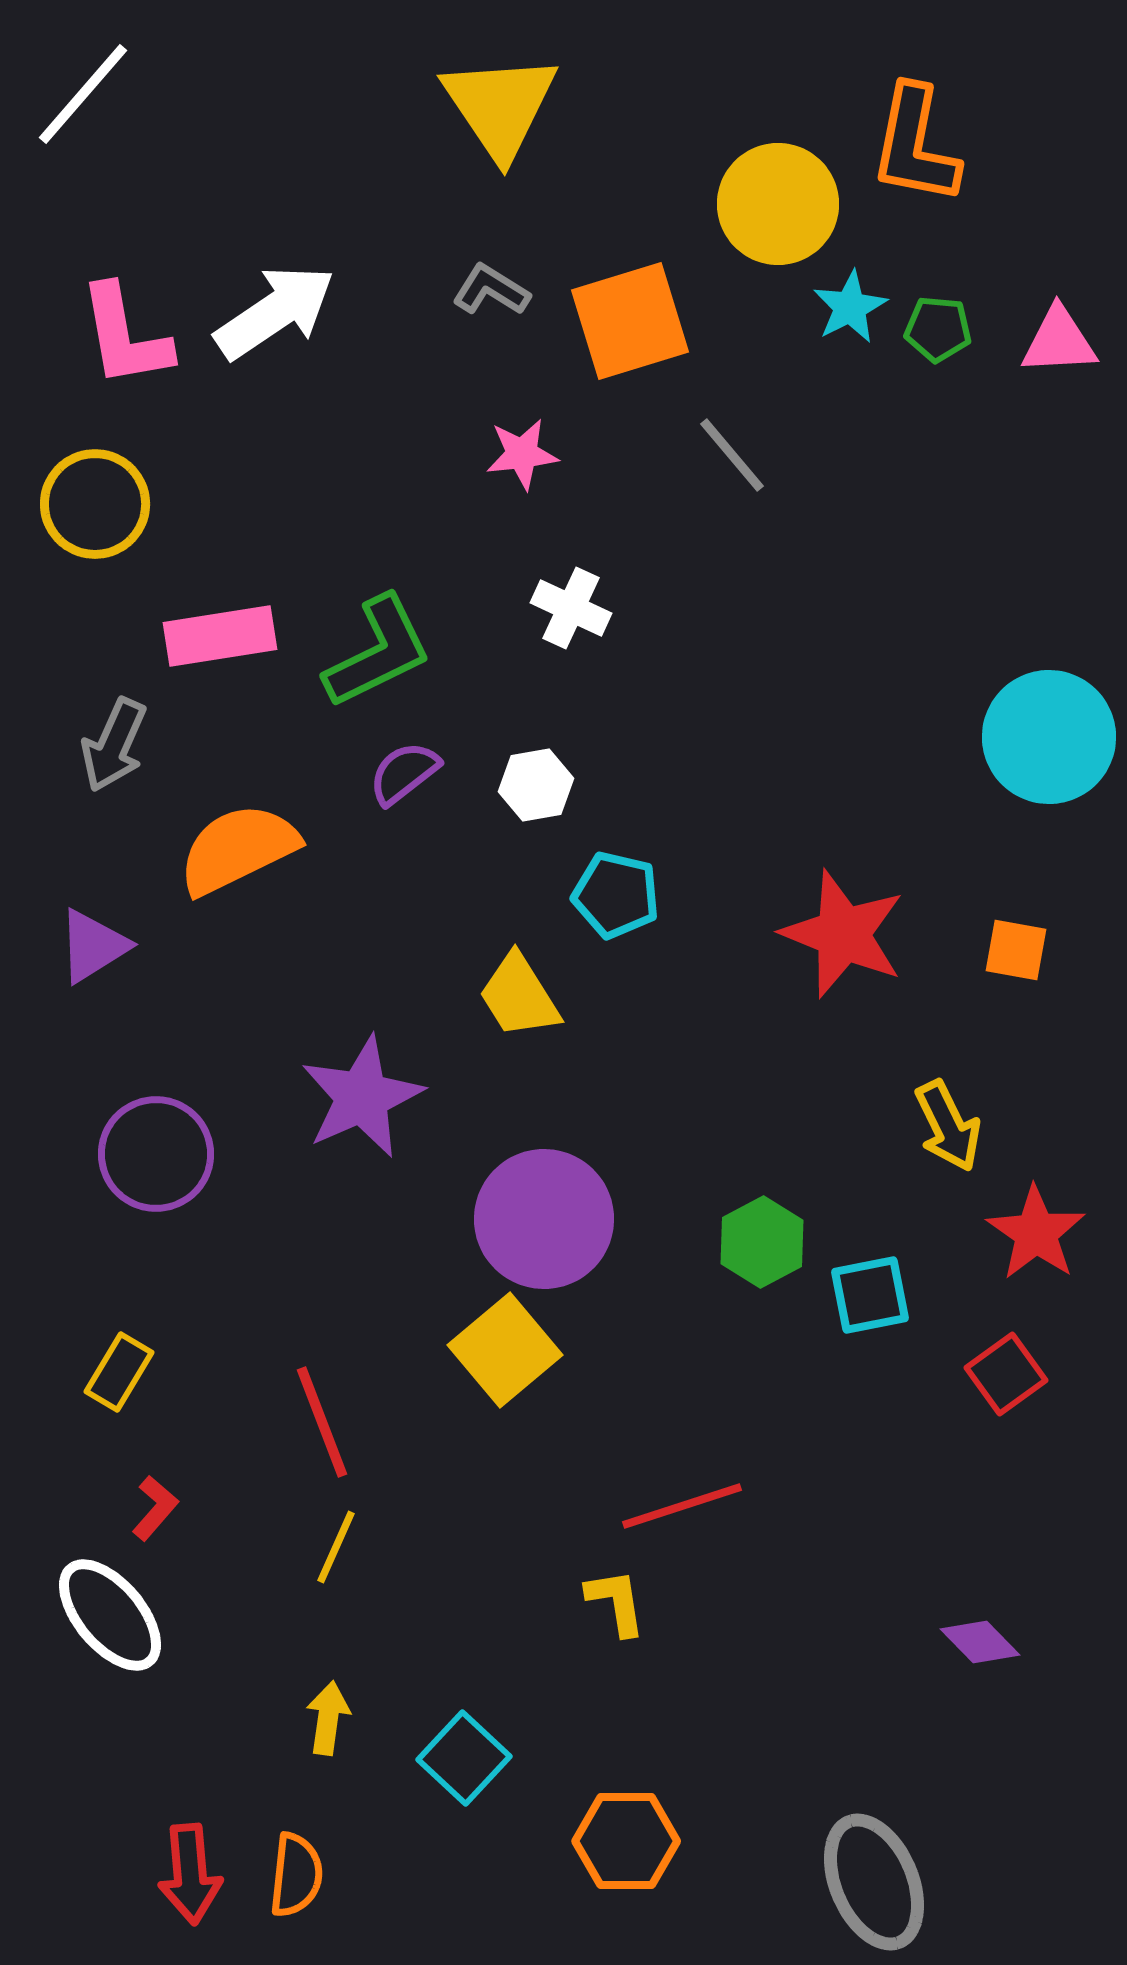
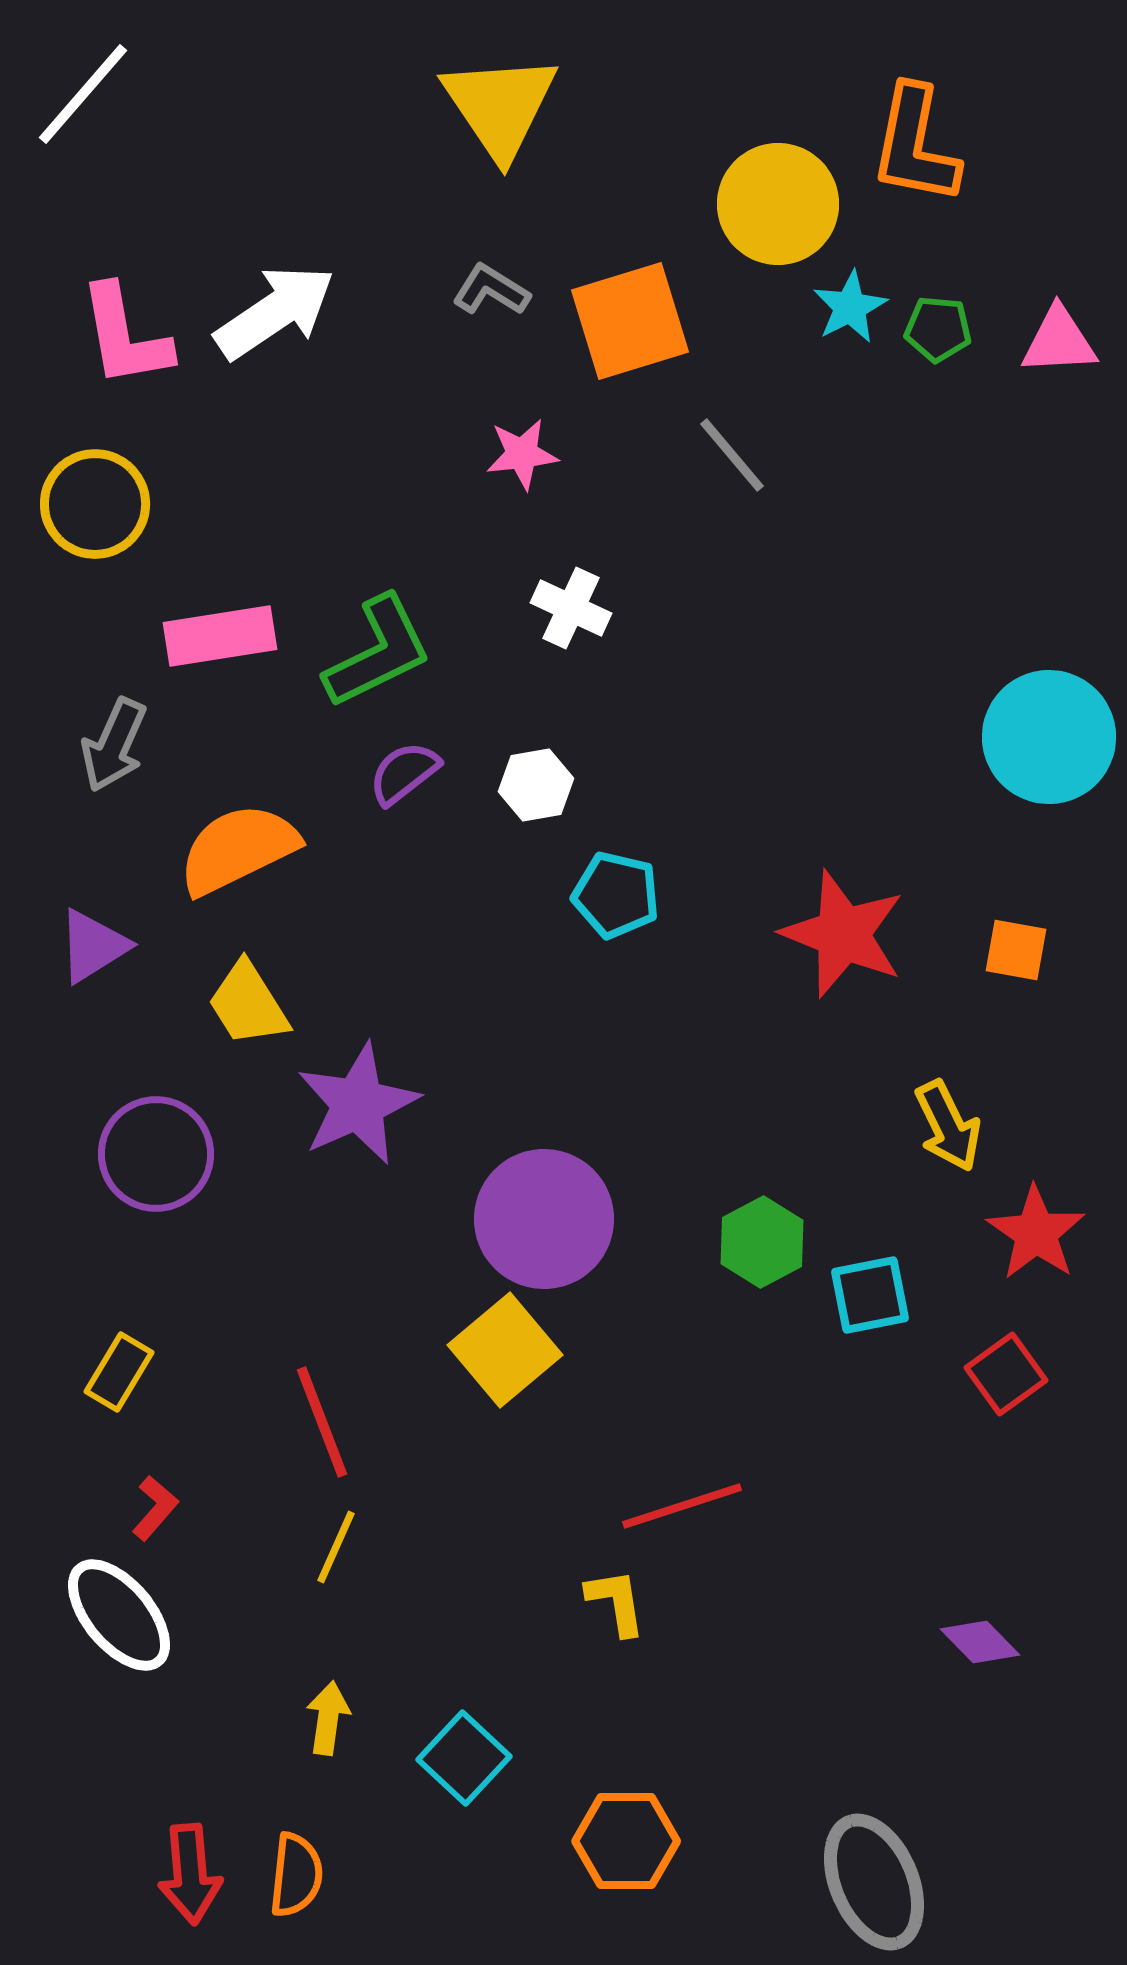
yellow trapezoid at (519, 996): moved 271 px left, 8 px down
purple star at (362, 1097): moved 4 px left, 7 px down
white ellipse at (110, 1615): moved 9 px right
